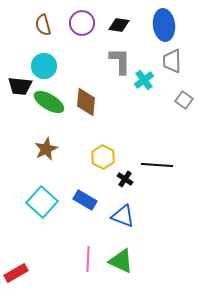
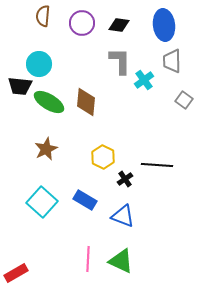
brown semicircle: moved 9 px up; rotated 20 degrees clockwise
cyan circle: moved 5 px left, 2 px up
black cross: rotated 21 degrees clockwise
